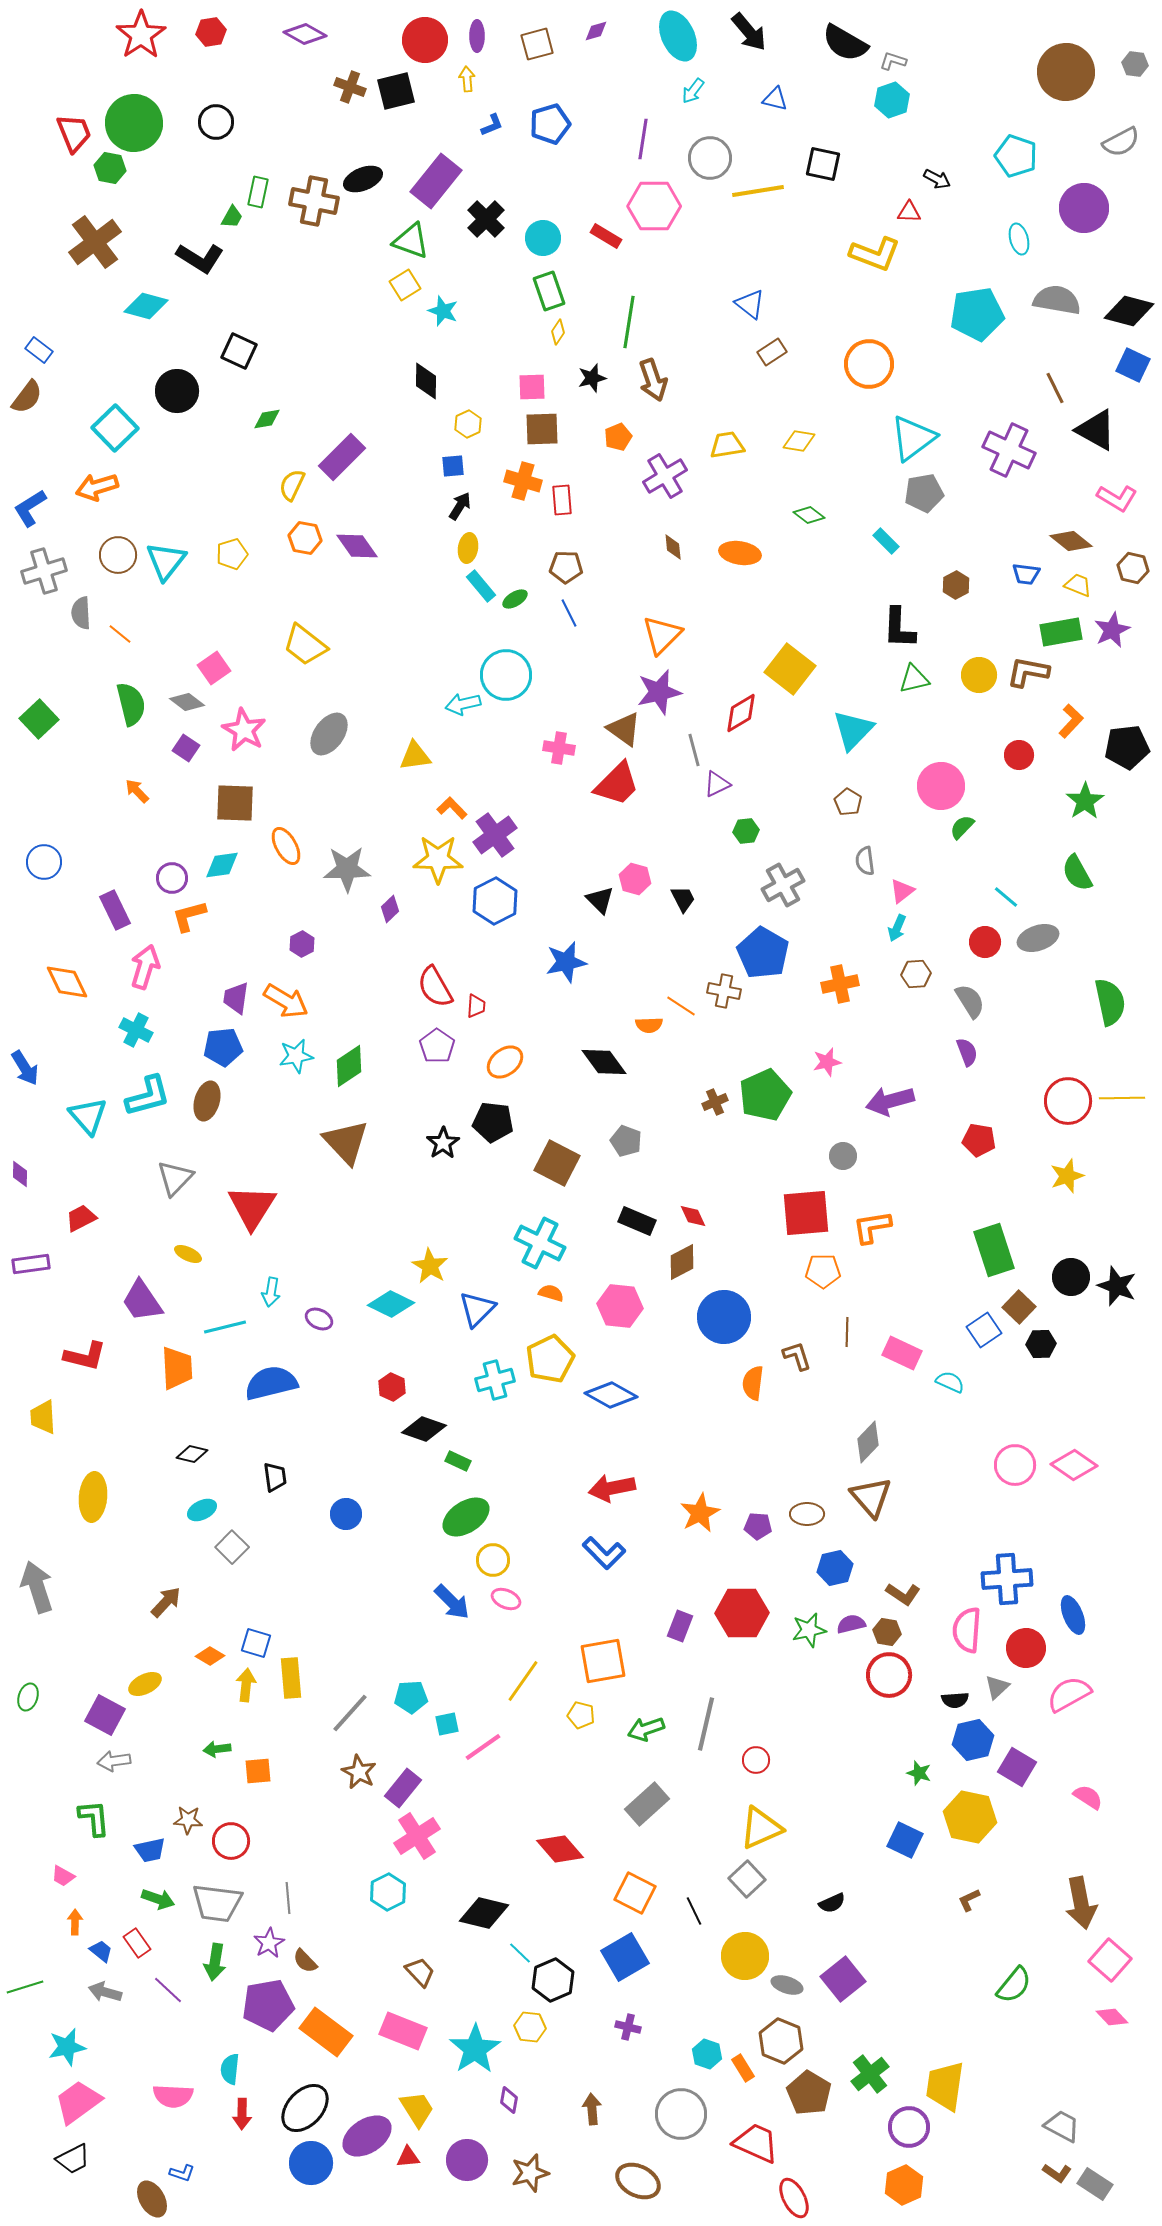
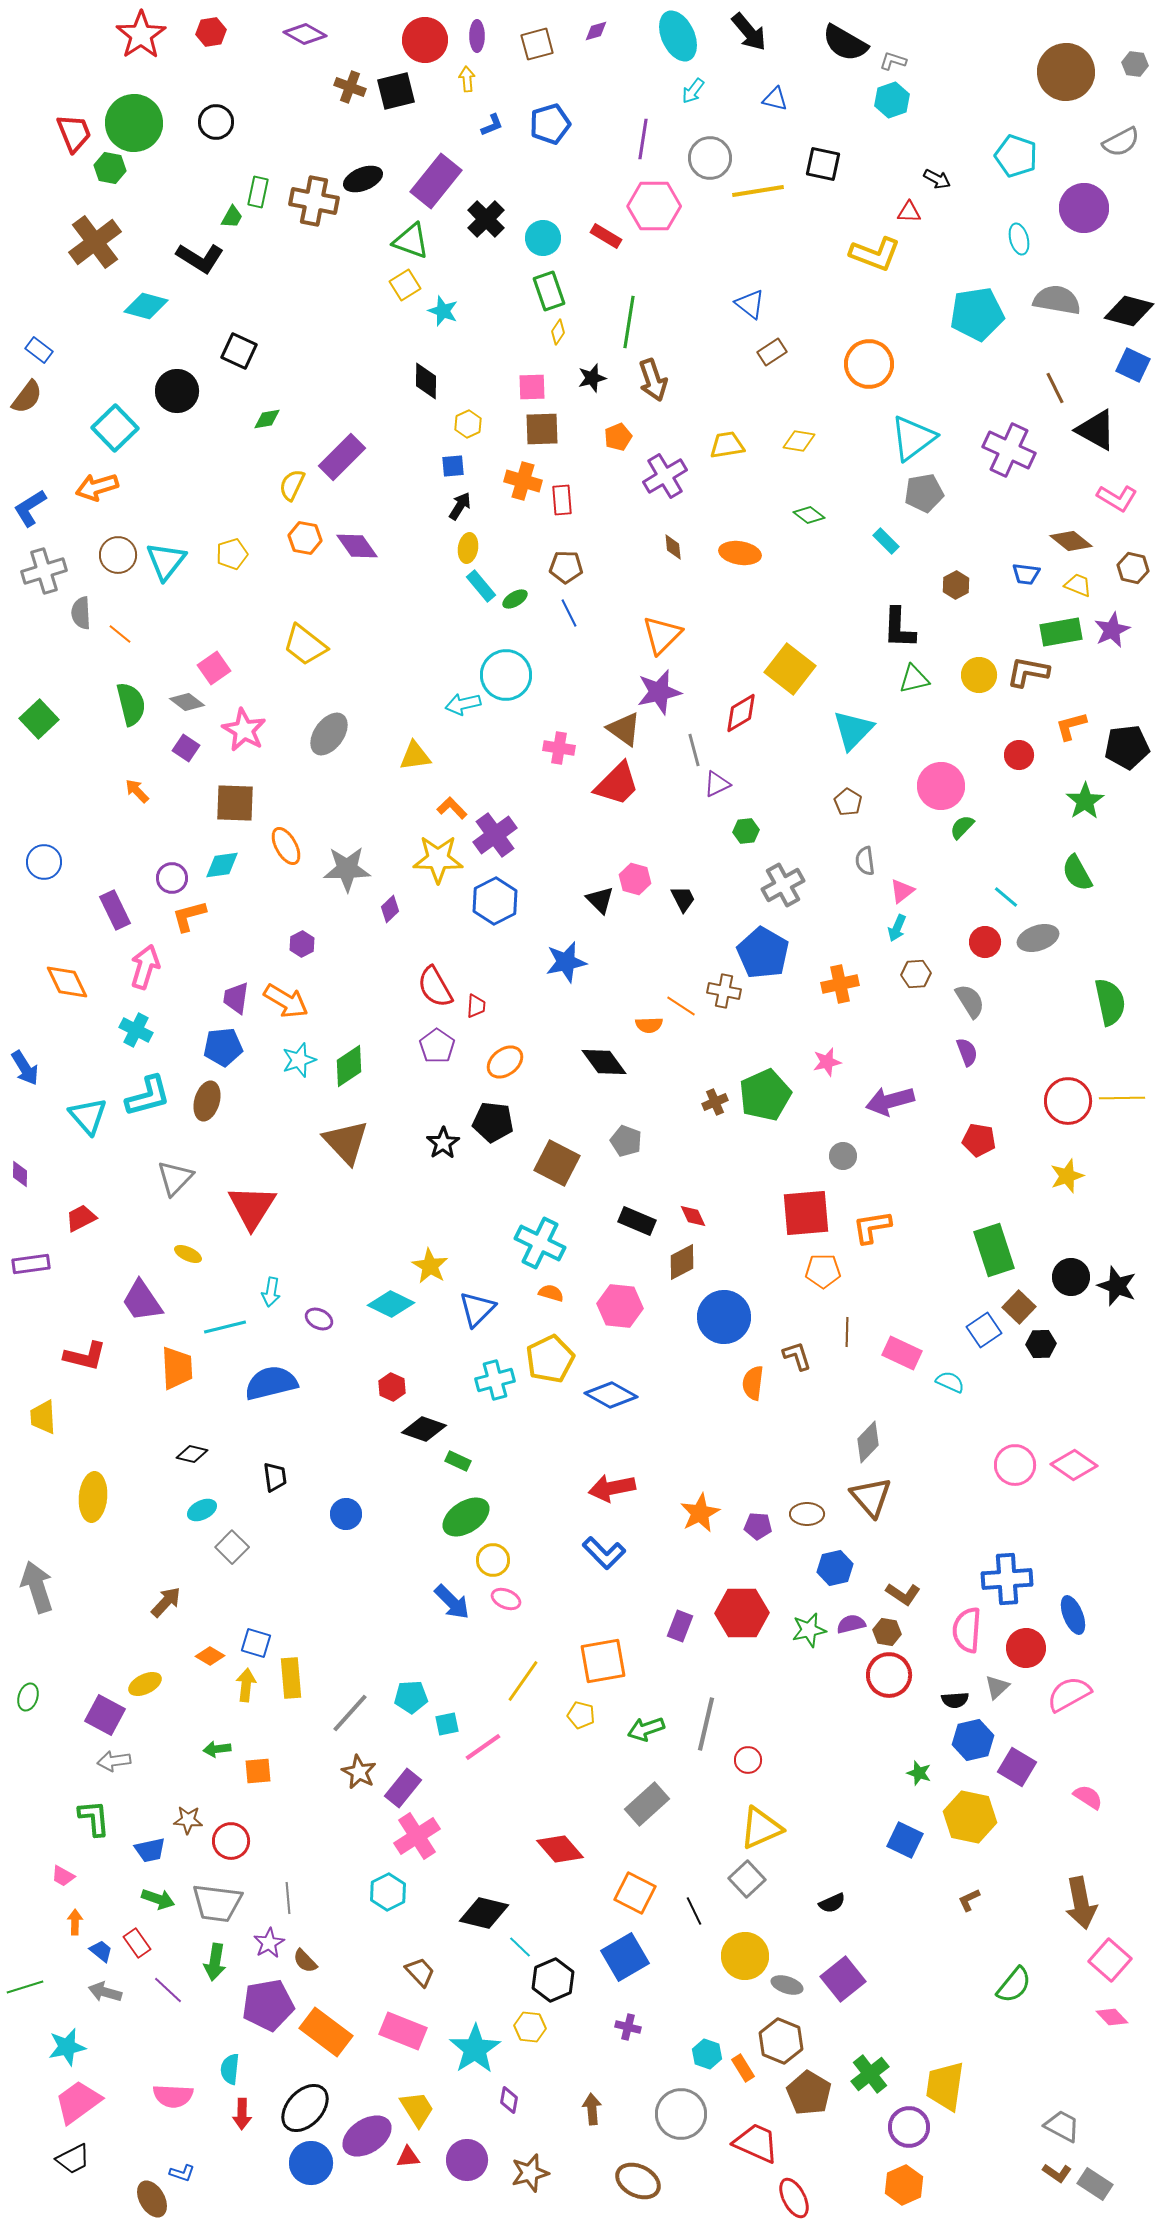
orange L-shape at (1071, 721): moved 5 px down; rotated 148 degrees counterclockwise
cyan star at (296, 1056): moved 3 px right, 4 px down; rotated 8 degrees counterclockwise
red circle at (756, 1760): moved 8 px left
cyan line at (520, 1953): moved 6 px up
